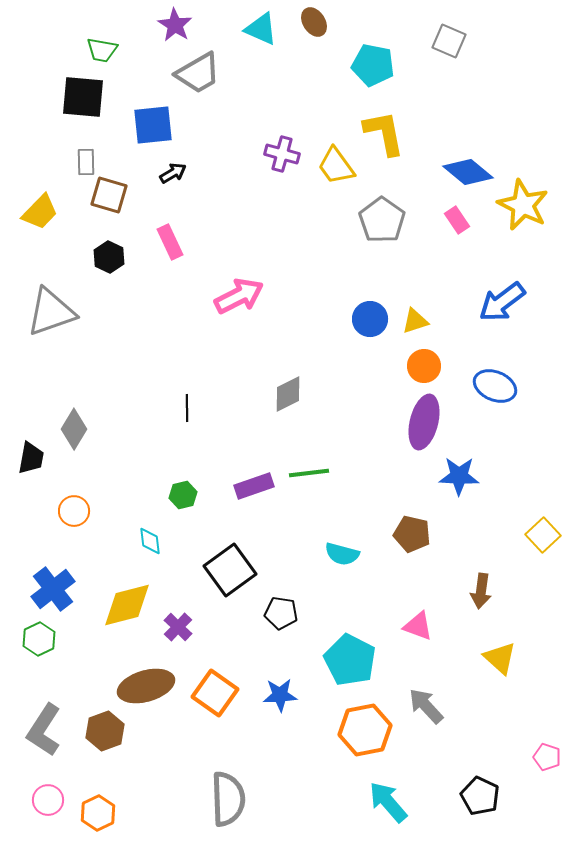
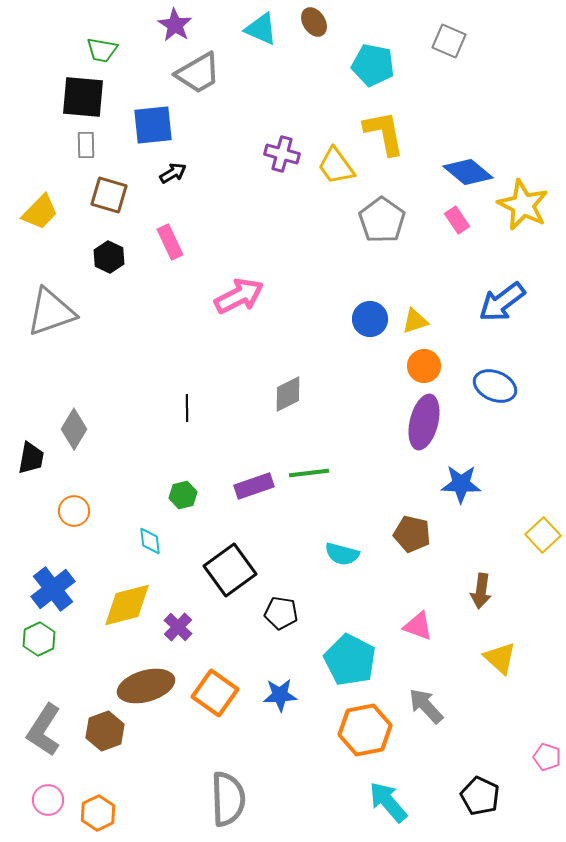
gray rectangle at (86, 162): moved 17 px up
blue star at (459, 476): moved 2 px right, 8 px down
